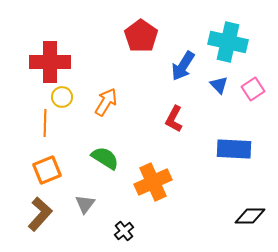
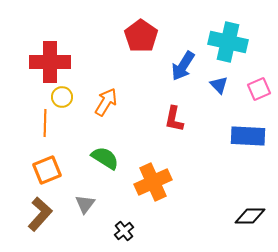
pink square: moved 6 px right; rotated 10 degrees clockwise
red L-shape: rotated 16 degrees counterclockwise
blue rectangle: moved 14 px right, 13 px up
